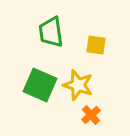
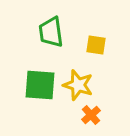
green square: rotated 20 degrees counterclockwise
